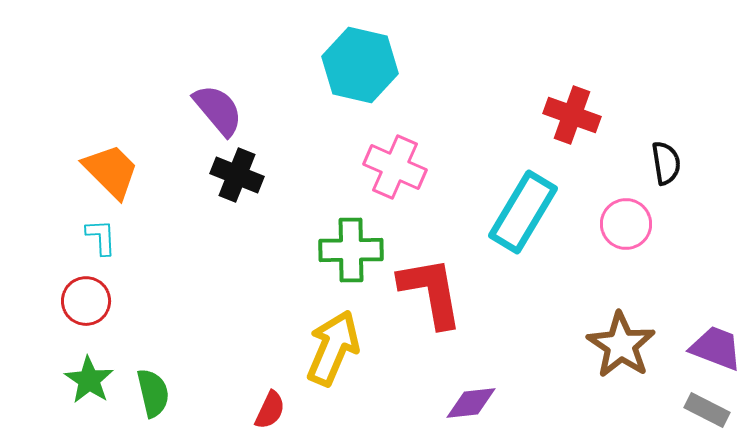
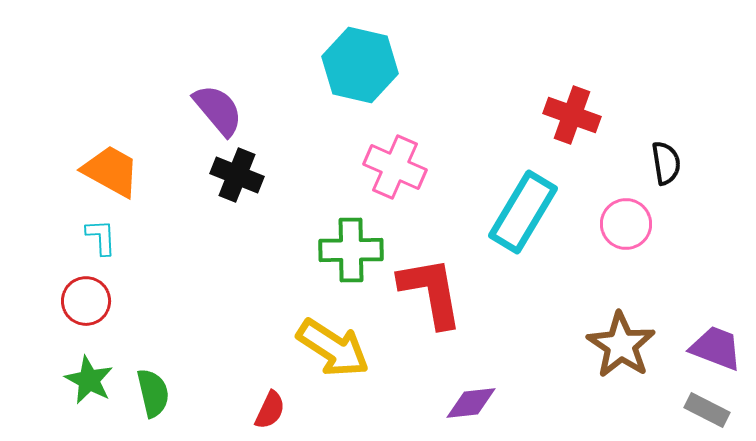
orange trapezoid: rotated 16 degrees counterclockwise
yellow arrow: rotated 100 degrees clockwise
green star: rotated 6 degrees counterclockwise
